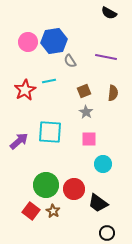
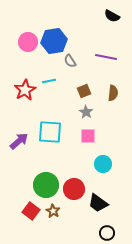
black semicircle: moved 3 px right, 3 px down
pink square: moved 1 px left, 3 px up
